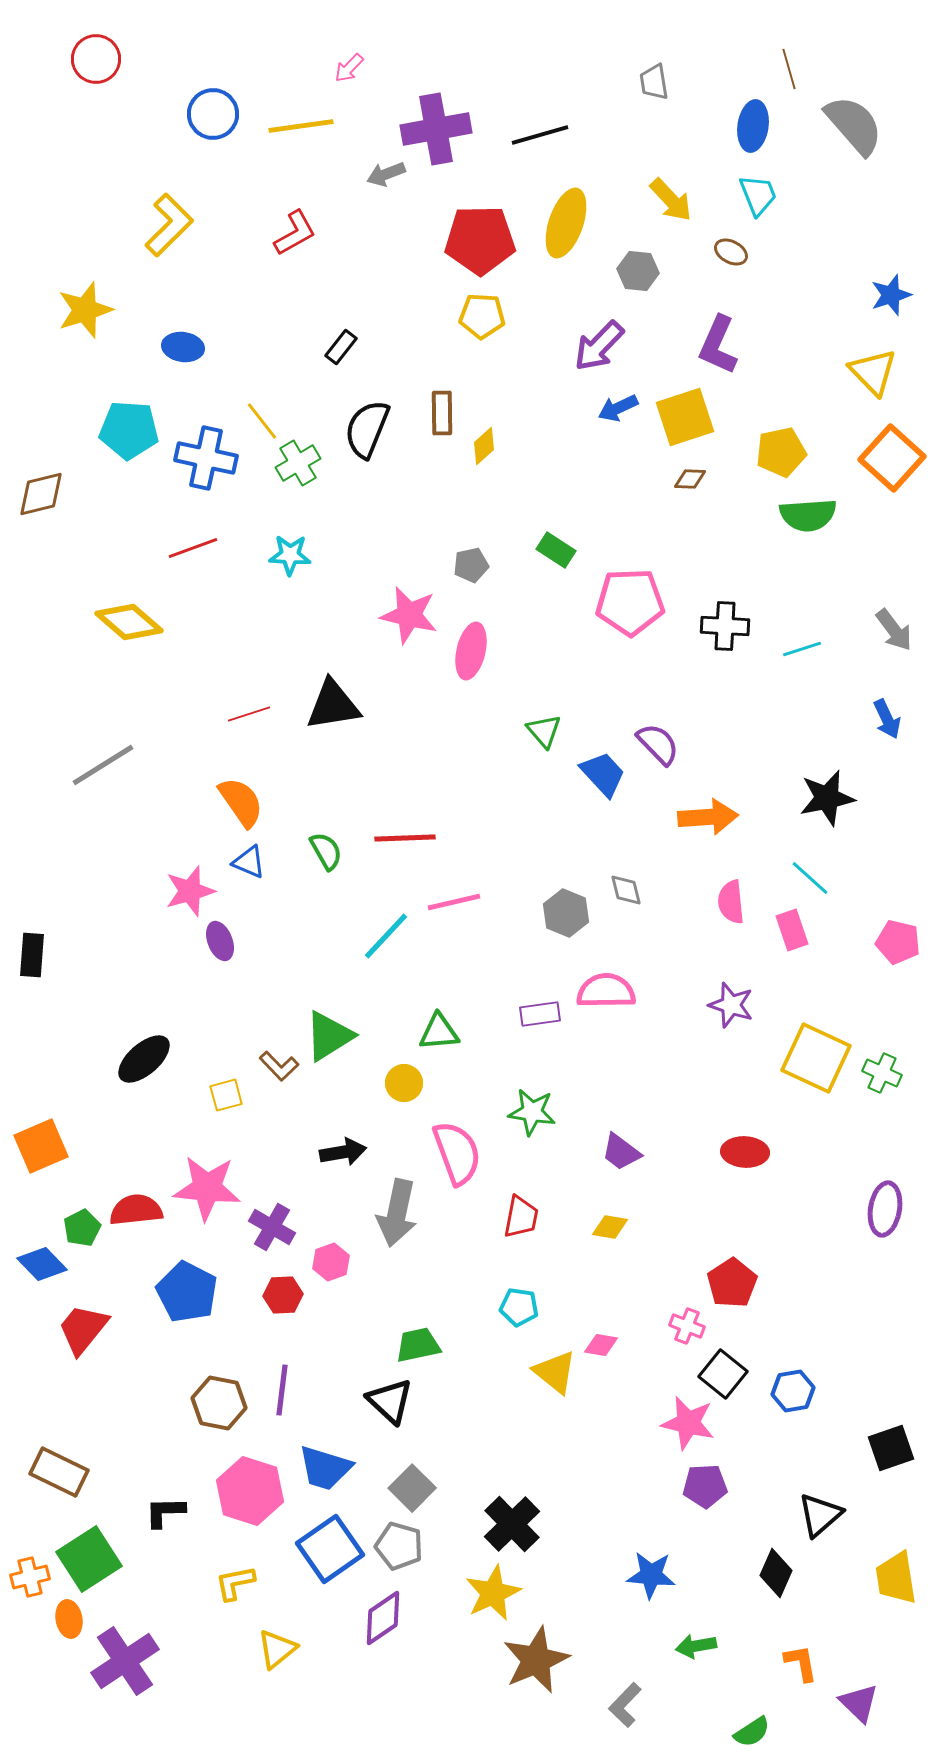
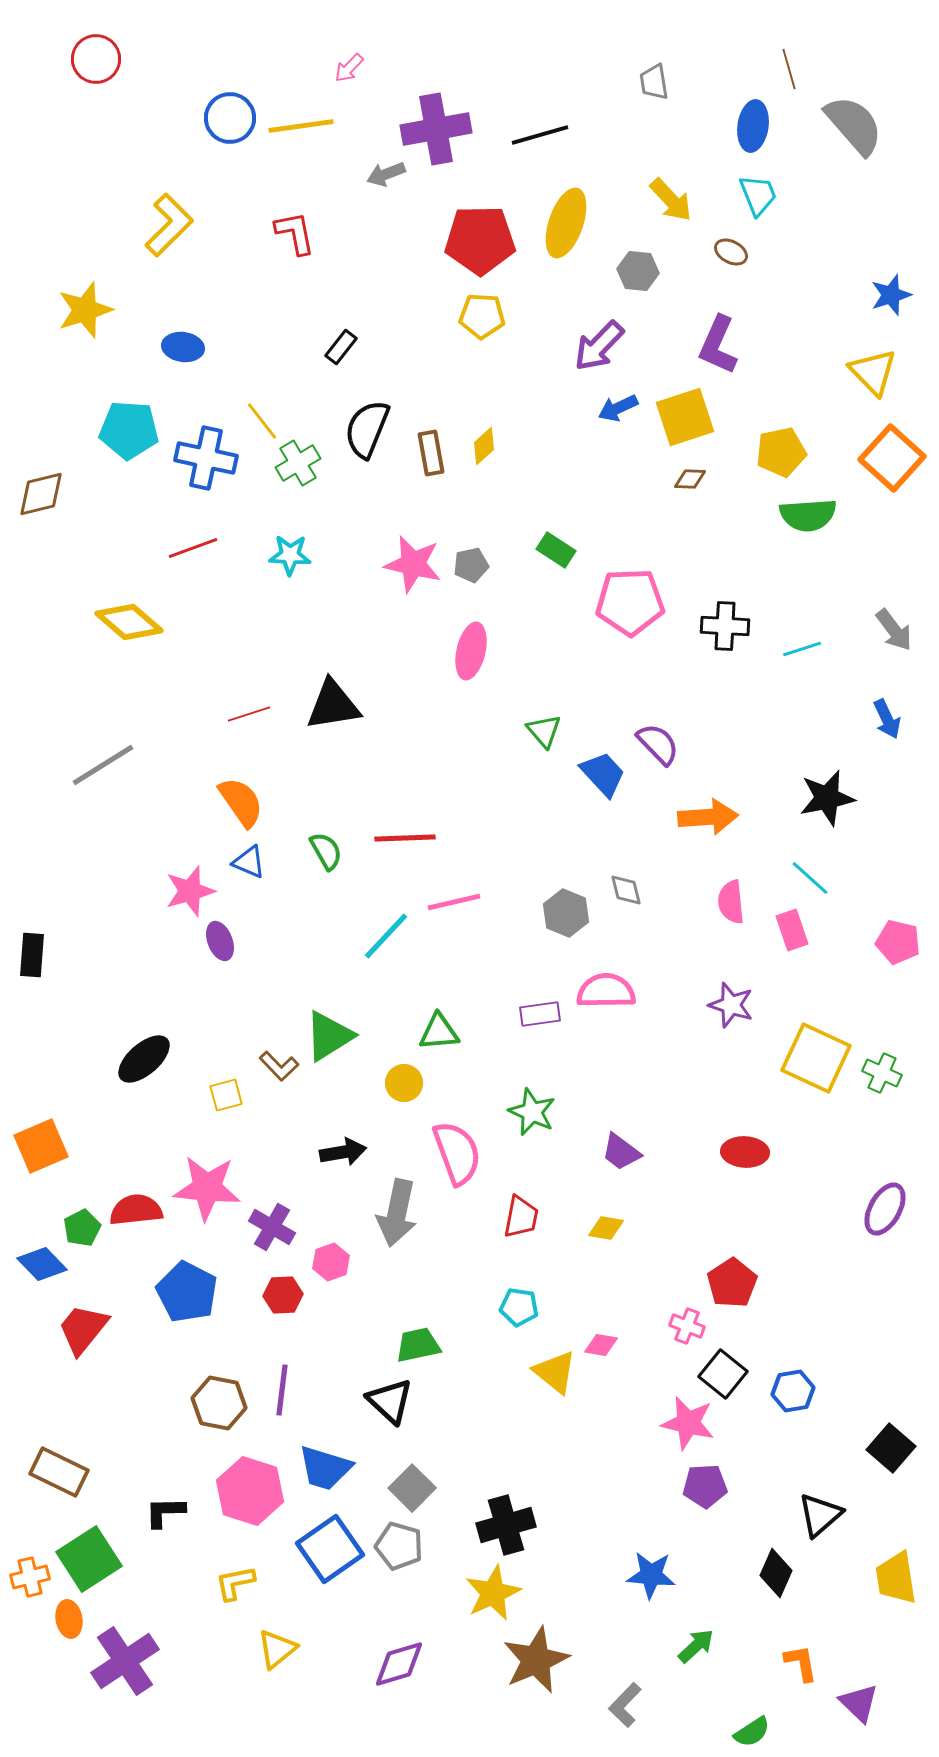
blue circle at (213, 114): moved 17 px right, 4 px down
red L-shape at (295, 233): rotated 72 degrees counterclockwise
brown rectangle at (442, 413): moved 11 px left, 40 px down; rotated 9 degrees counterclockwise
pink star at (409, 615): moved 4 px right, 51 px up
green star at (532, 1112): rotated 15 degrees clockwise
purple ellipse at (885, 1209): rotated 20 degrees clockwise
yellow diamond at (610, 1227): moved 4 px left, 1 px down
black square at (891, 1448): rotated 30 degrees counterclockwise
black cross at (512, 1524): moved 6 px left, 1 px down; rotated 28 degrees clockwise
purple diamond at (383, 1618): moved 16 px right, 46 px down; rotated 18 degrees clockwise
green arrow at (696, 1646): rotated 147 degrees clockwise
